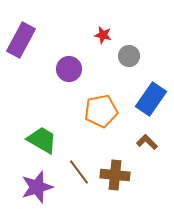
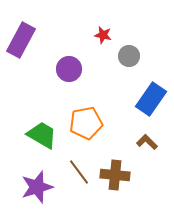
orange pentagon: moved 15 px left, 12 px down
green trapezoid: moved 5 px up
